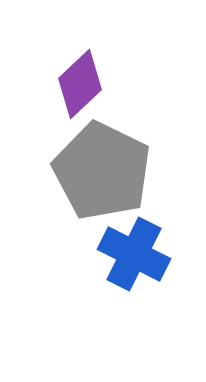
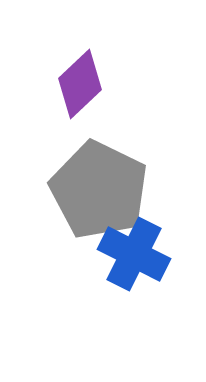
gray pentagon: moved 3 px left, 19 px down
